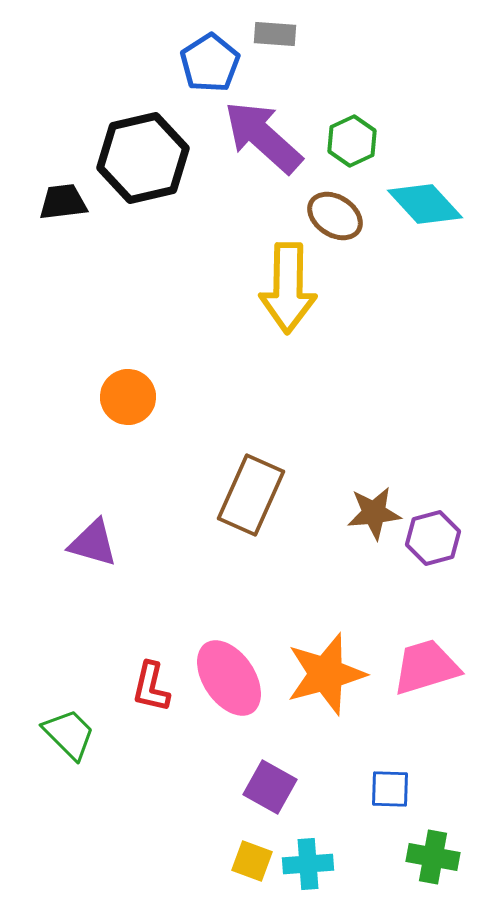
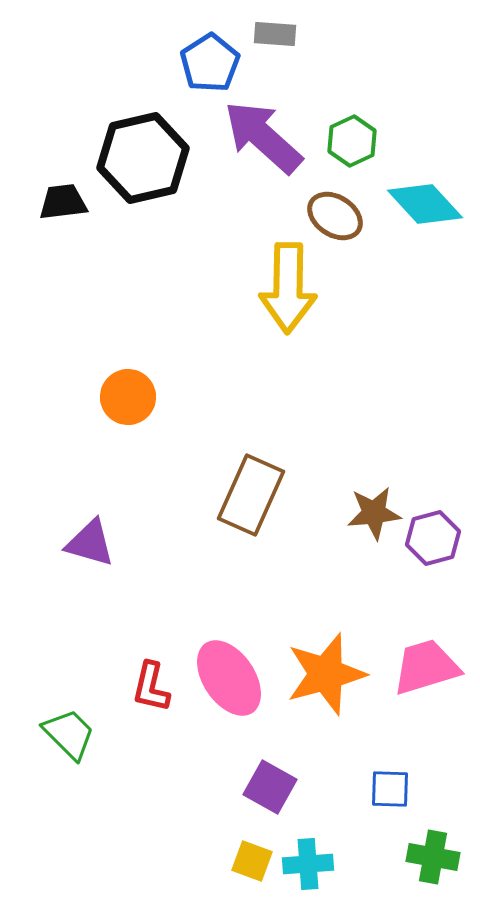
purple triangle: moved 3 px left
